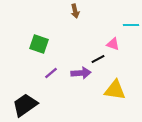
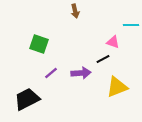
pink triangle: moved 2 px up
black line: moved 5 px right
yellow triangle: moved 2 px right, 3 px up; rotated 30 degrees counterclockwise
black trapezoid: moved 2 px right, 6 px up; rotated 8 degrees clockwise
